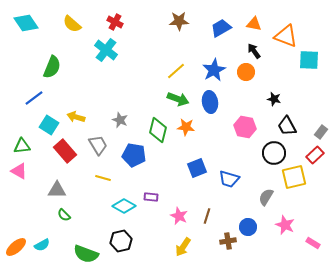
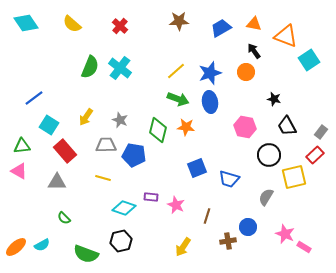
red cross at (115, 22): moved 5 px right, 4 px down; rotated 14 degrees clockwise
cyan cross at (106, 50): moved 14 px right, 18 px down
cyan square at (309, 60): rotated 35 degrees counterclockwise
green semicircle at (52, 67): moved 38 px right
blue star at (214, 70): moved 4 px left, 3 px down; rotated 10 degrees clockwise
yellow arrow at (76, 117): moved 10 px right; rotated 72 degrees counterclockwise
gray trapezoid at (98, 145): moved 8 px right; rotated 60 degrees counterclockwise
black circle at (274, 153): moved 5 px left, 2 px down
gray triangle at (57, 190): moved 8 px up
cyan diamond at (124, 206): moved 2 px down; rotated 10 degrees counterclockwise
green semicircle at (64, 215): moved 3 px down
pink star at (179, 216): moved 3 px left, 11 px up
pink star at (285, 225): moved 9 px down
pink rectangle at (313, 243): moved 9 px left, 4 px down
